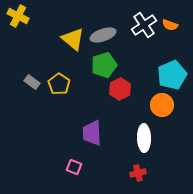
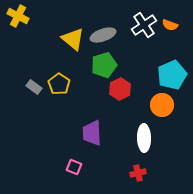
gray rectangle: moved 2 px right, 5 px down
